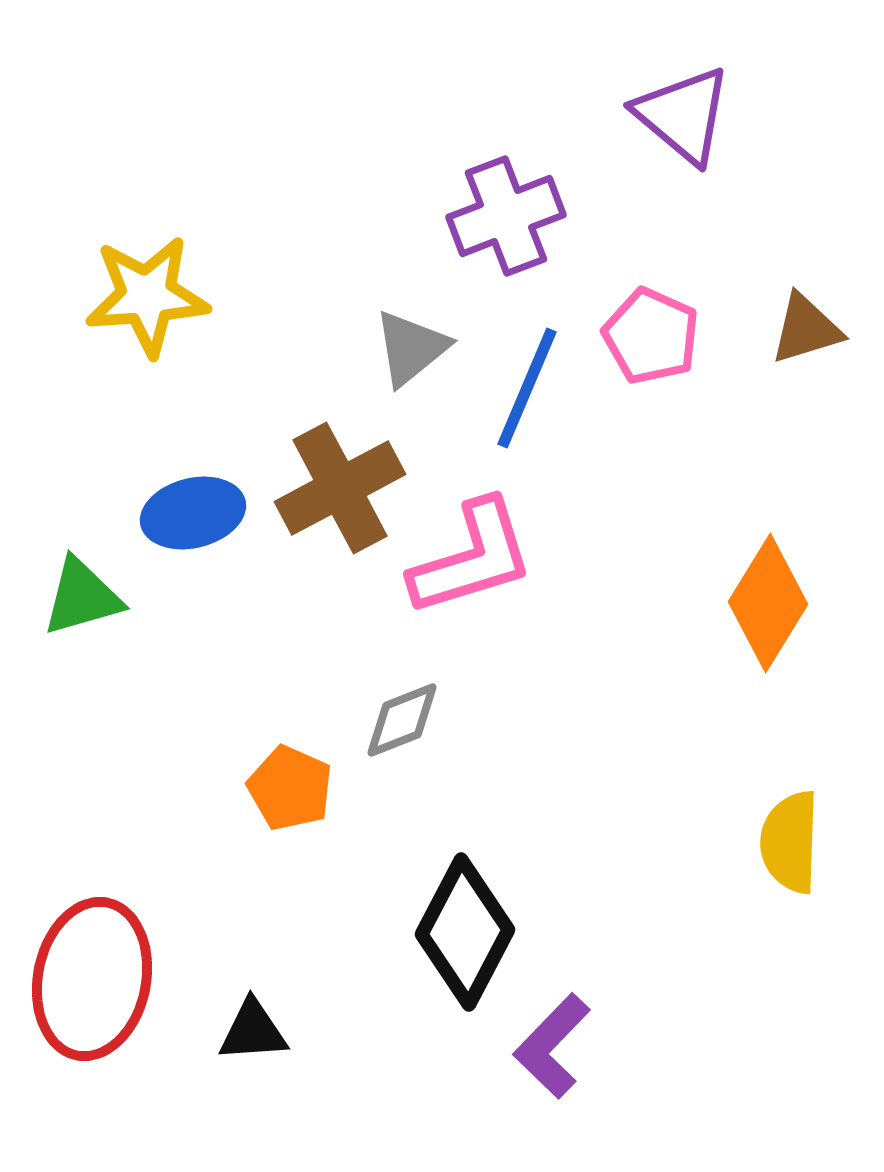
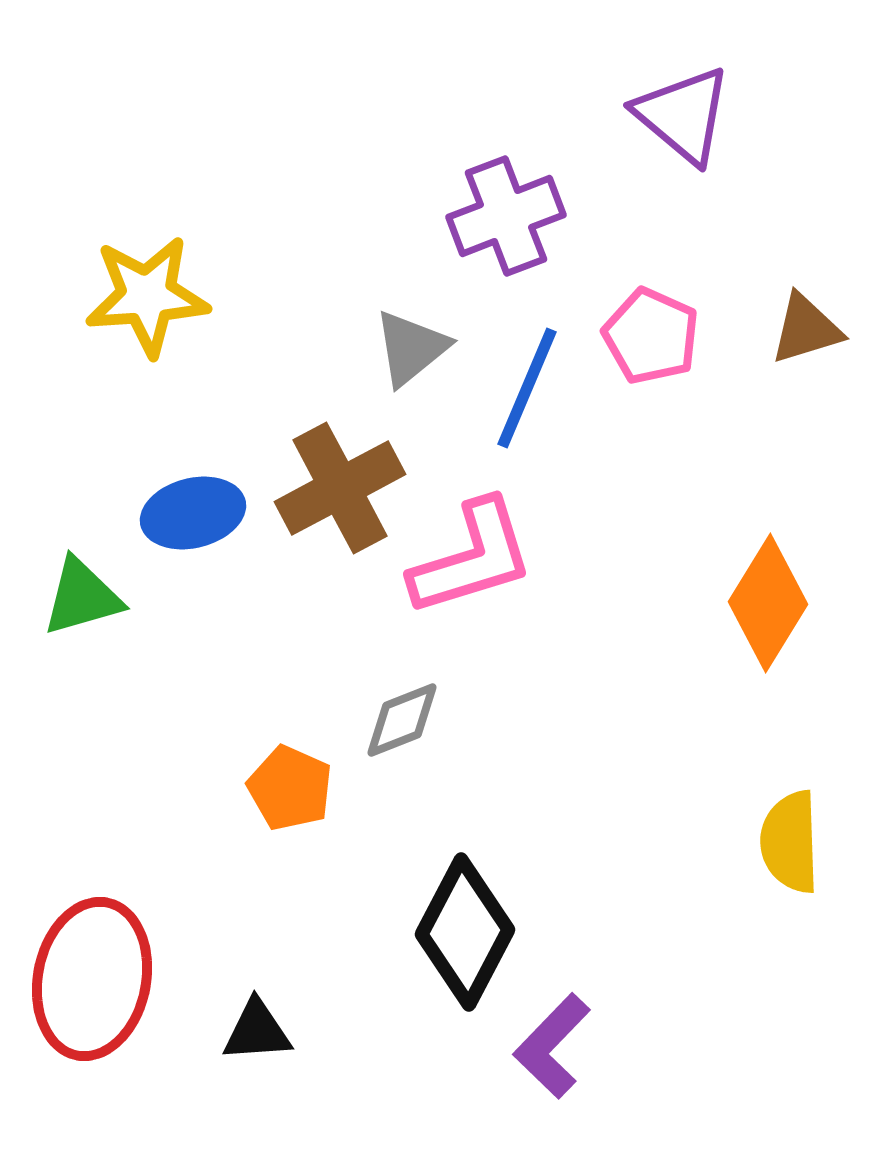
yellow semicircle: rotated 4 degrees counterclockwise
black triangle: moved 4 px right
